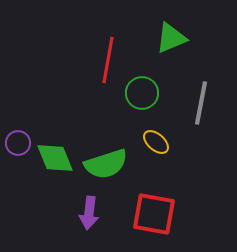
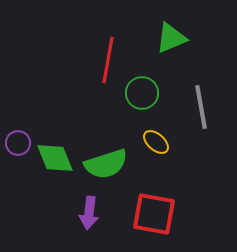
gray line: moved 4 px down; rotated 21 degrees counterclockwise
